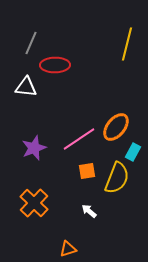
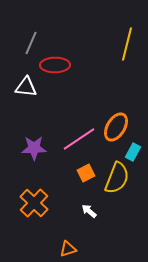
orange ellipse: rotated 8 degrees counterclockwise
purple star: rotated 20 degrees clockwise
orange square: moved 1 px left, 2 px down; rotated 18 degrees counterclockwise
